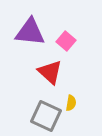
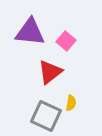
red triangle: rotated 40 degrees clockwise
